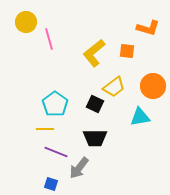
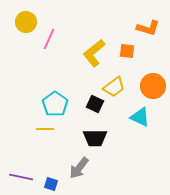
pink line: rotated 40 degrees clockwise
cyan triangle: rotated 35 degrees clockwise
purple line: moved 35 px left, 25 px down; rotated 10 degrees counterclockwise
